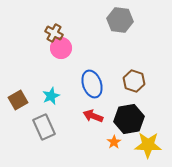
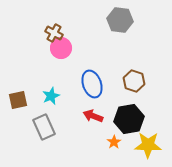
brown square: rotated 18 degrees clockwise
